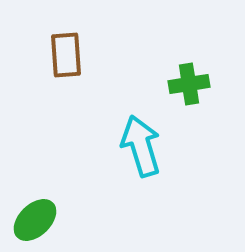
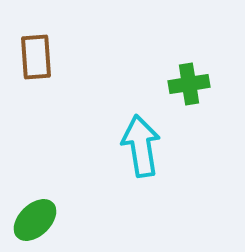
brown rectangle: moved 30 px left, 2 px down
cyan arrow: rotated 8 degrees clockwise
